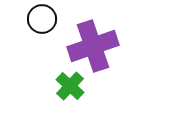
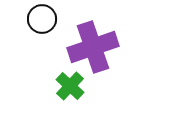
purple cross: moved 1 px down
